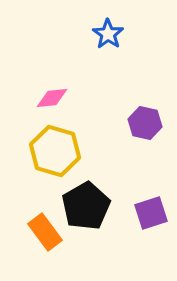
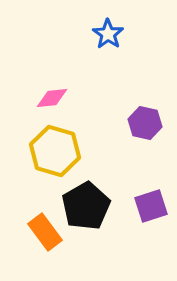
purple square: moved 7 px up
